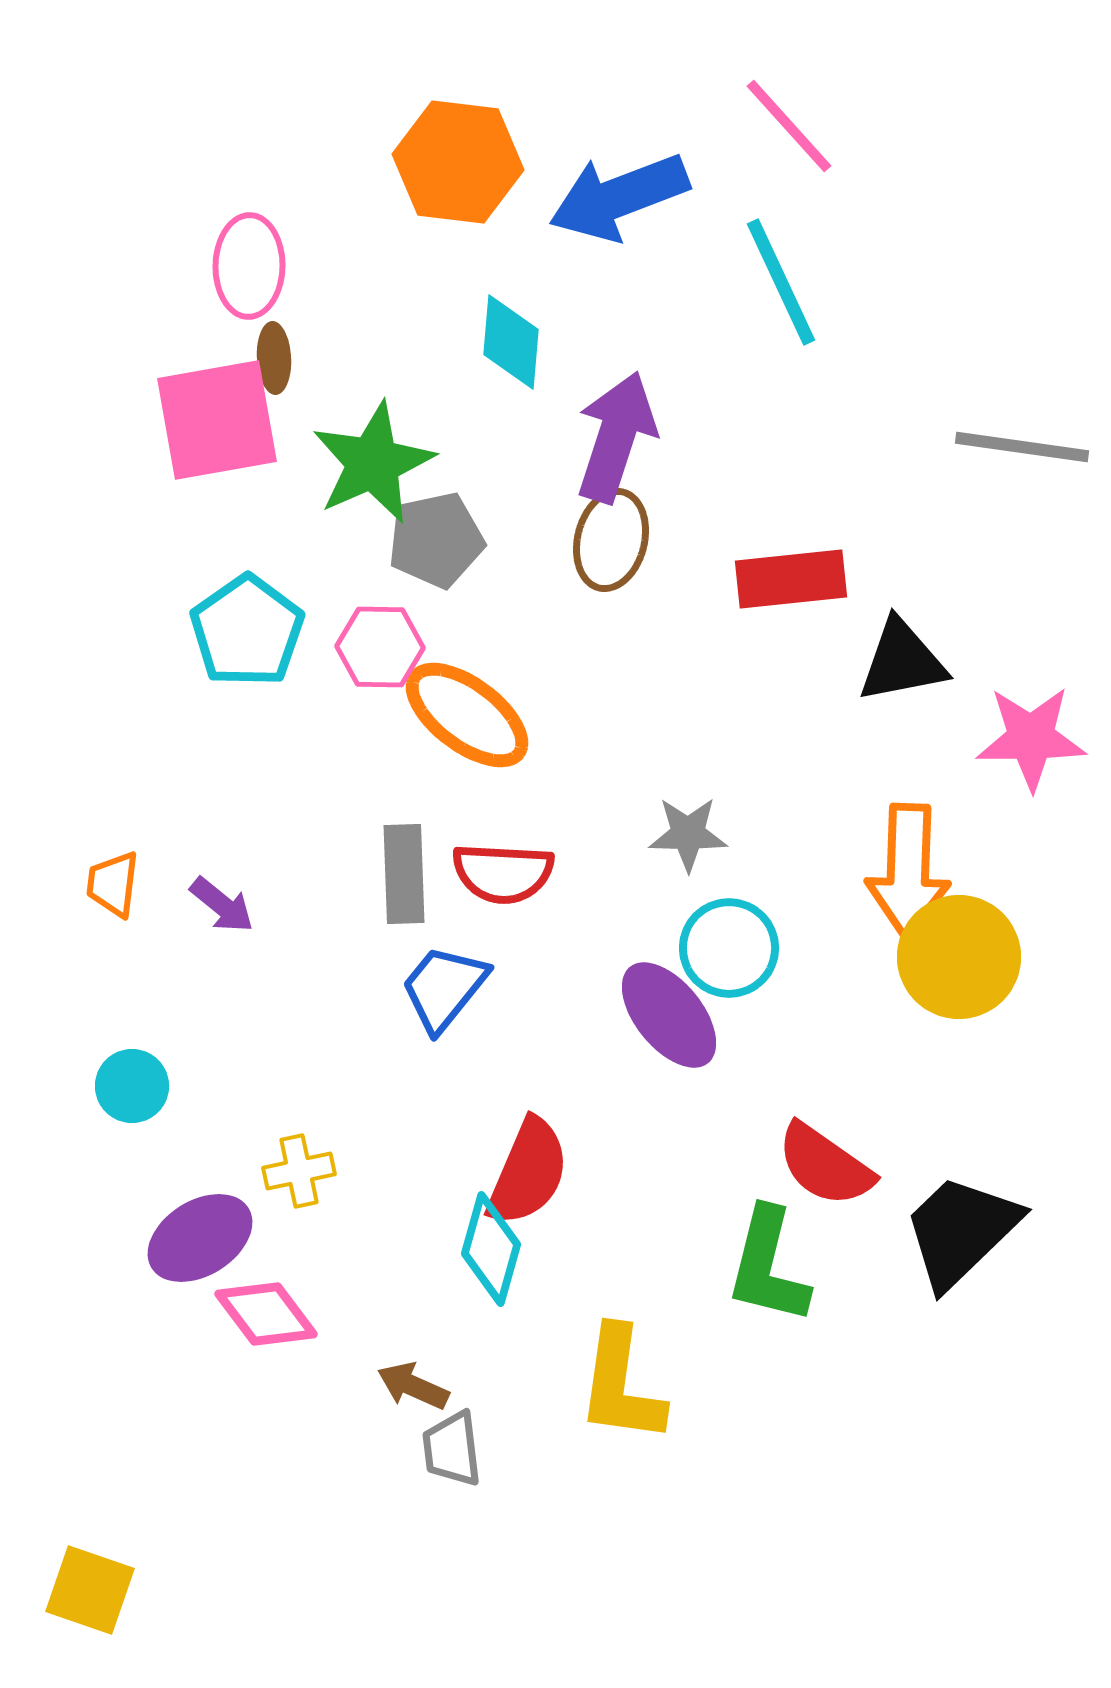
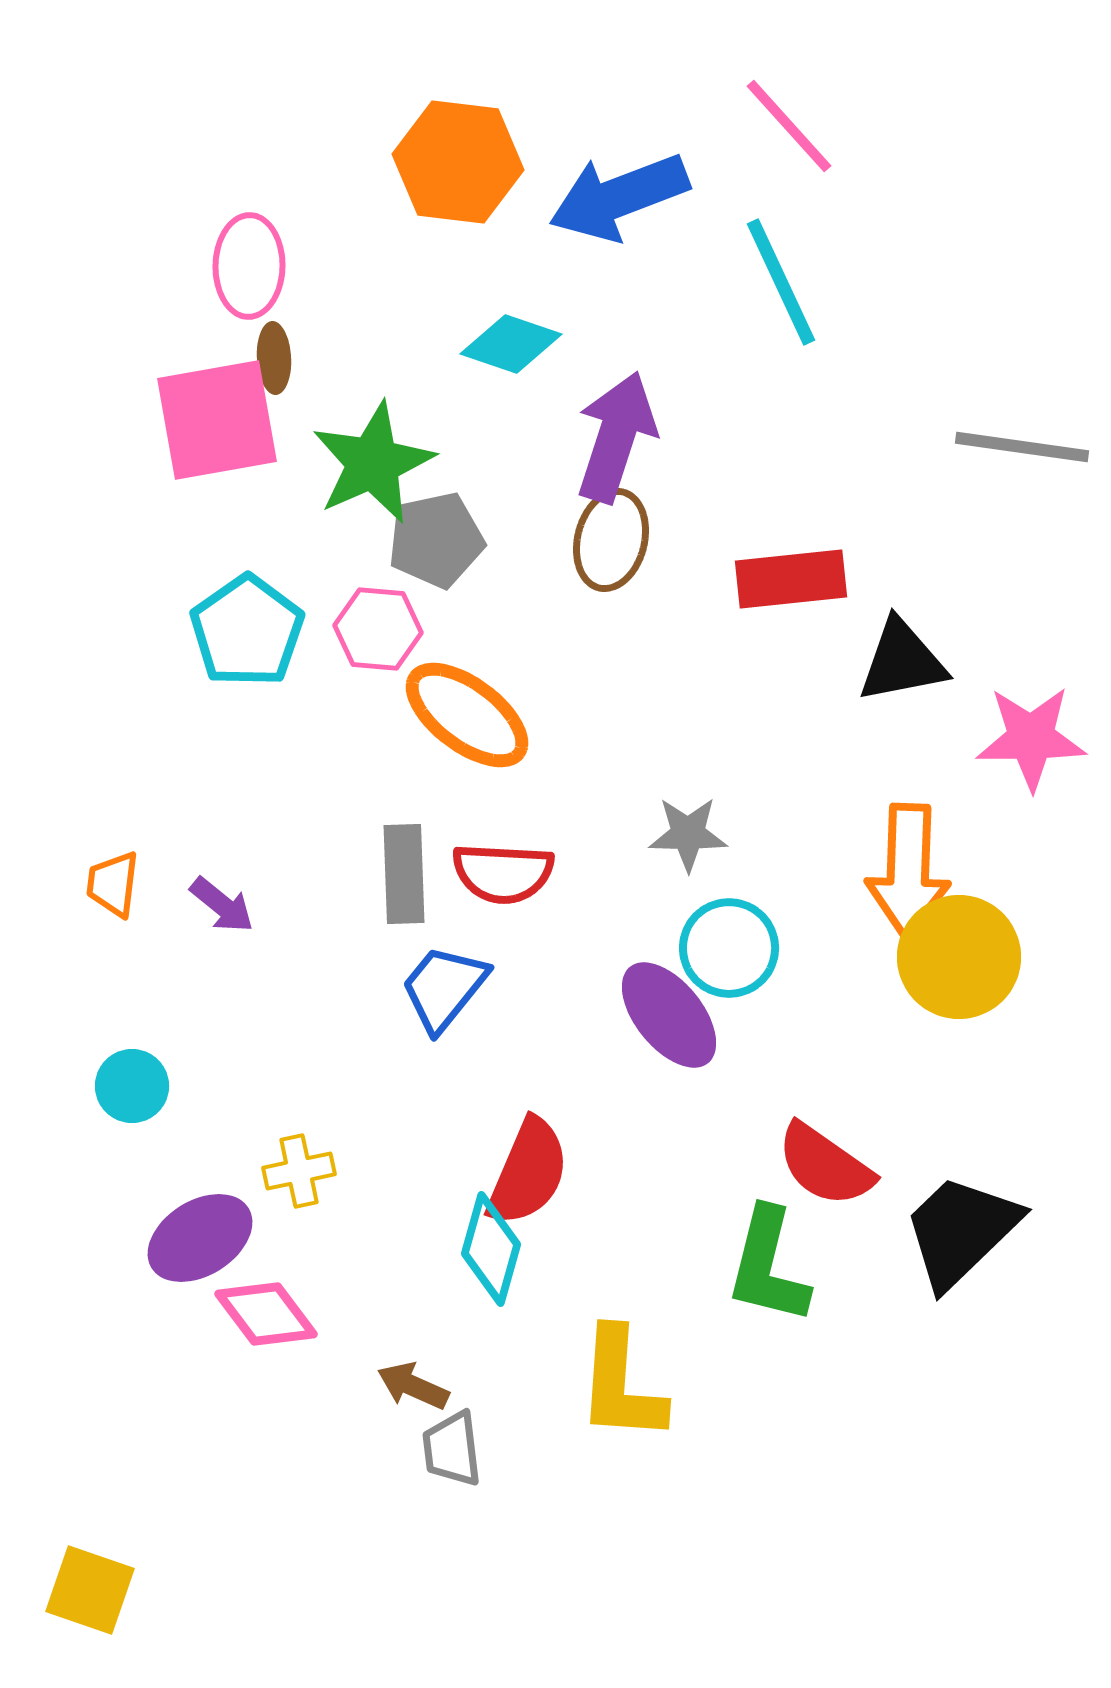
cyan diamond at (511, 342): moved 2 px down; rotated 76 degrees counterclockwise
pink hexagon at (380, 647): moved 2 px left, 18 px up; rotated 4 degrees clockwise
yellow L-shape at (621, 1385): rotated 4 degrees counterclockwise
